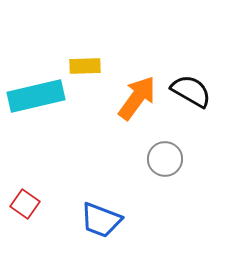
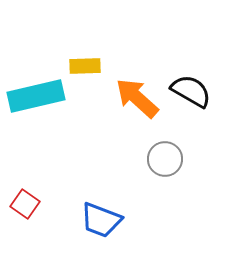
orange arrow: rotated 84 degrees counterclockwise
